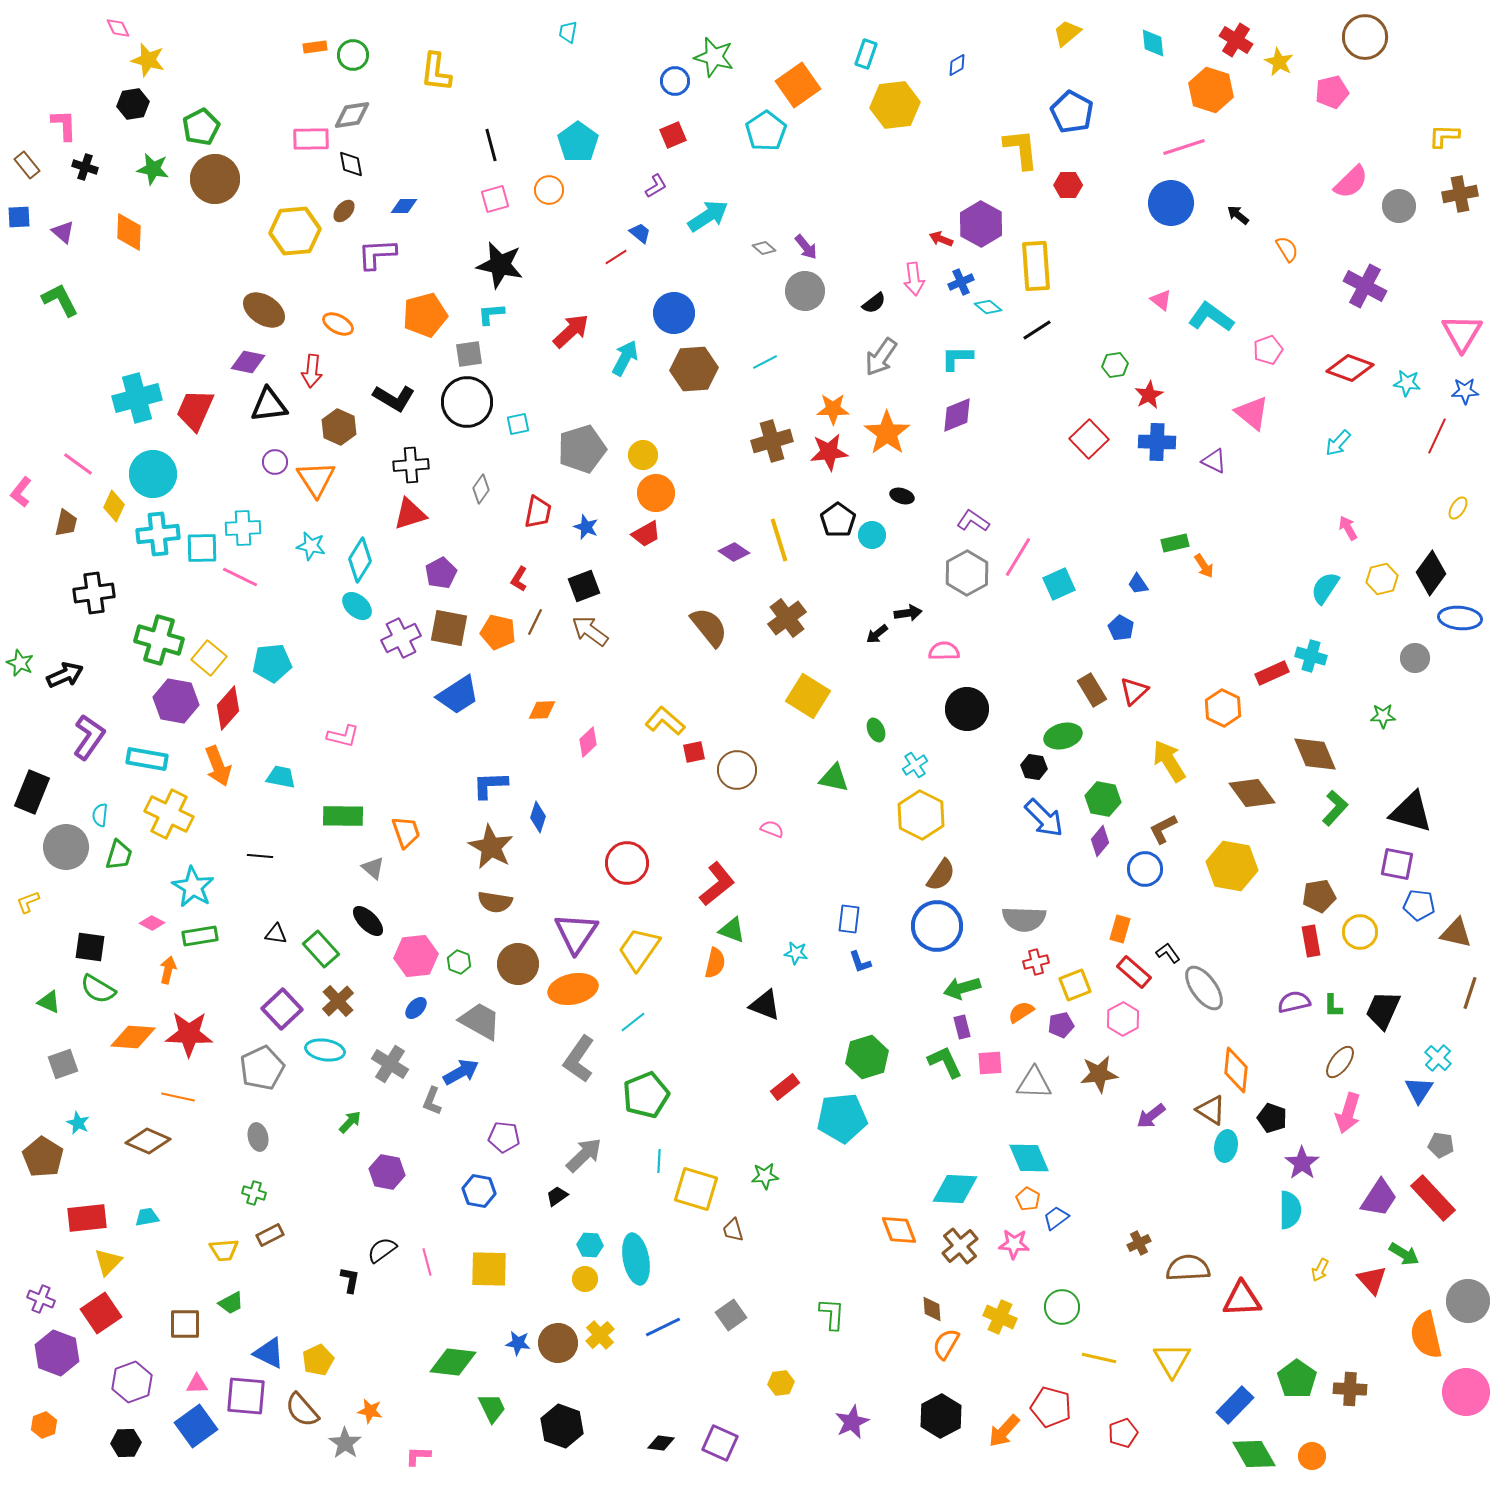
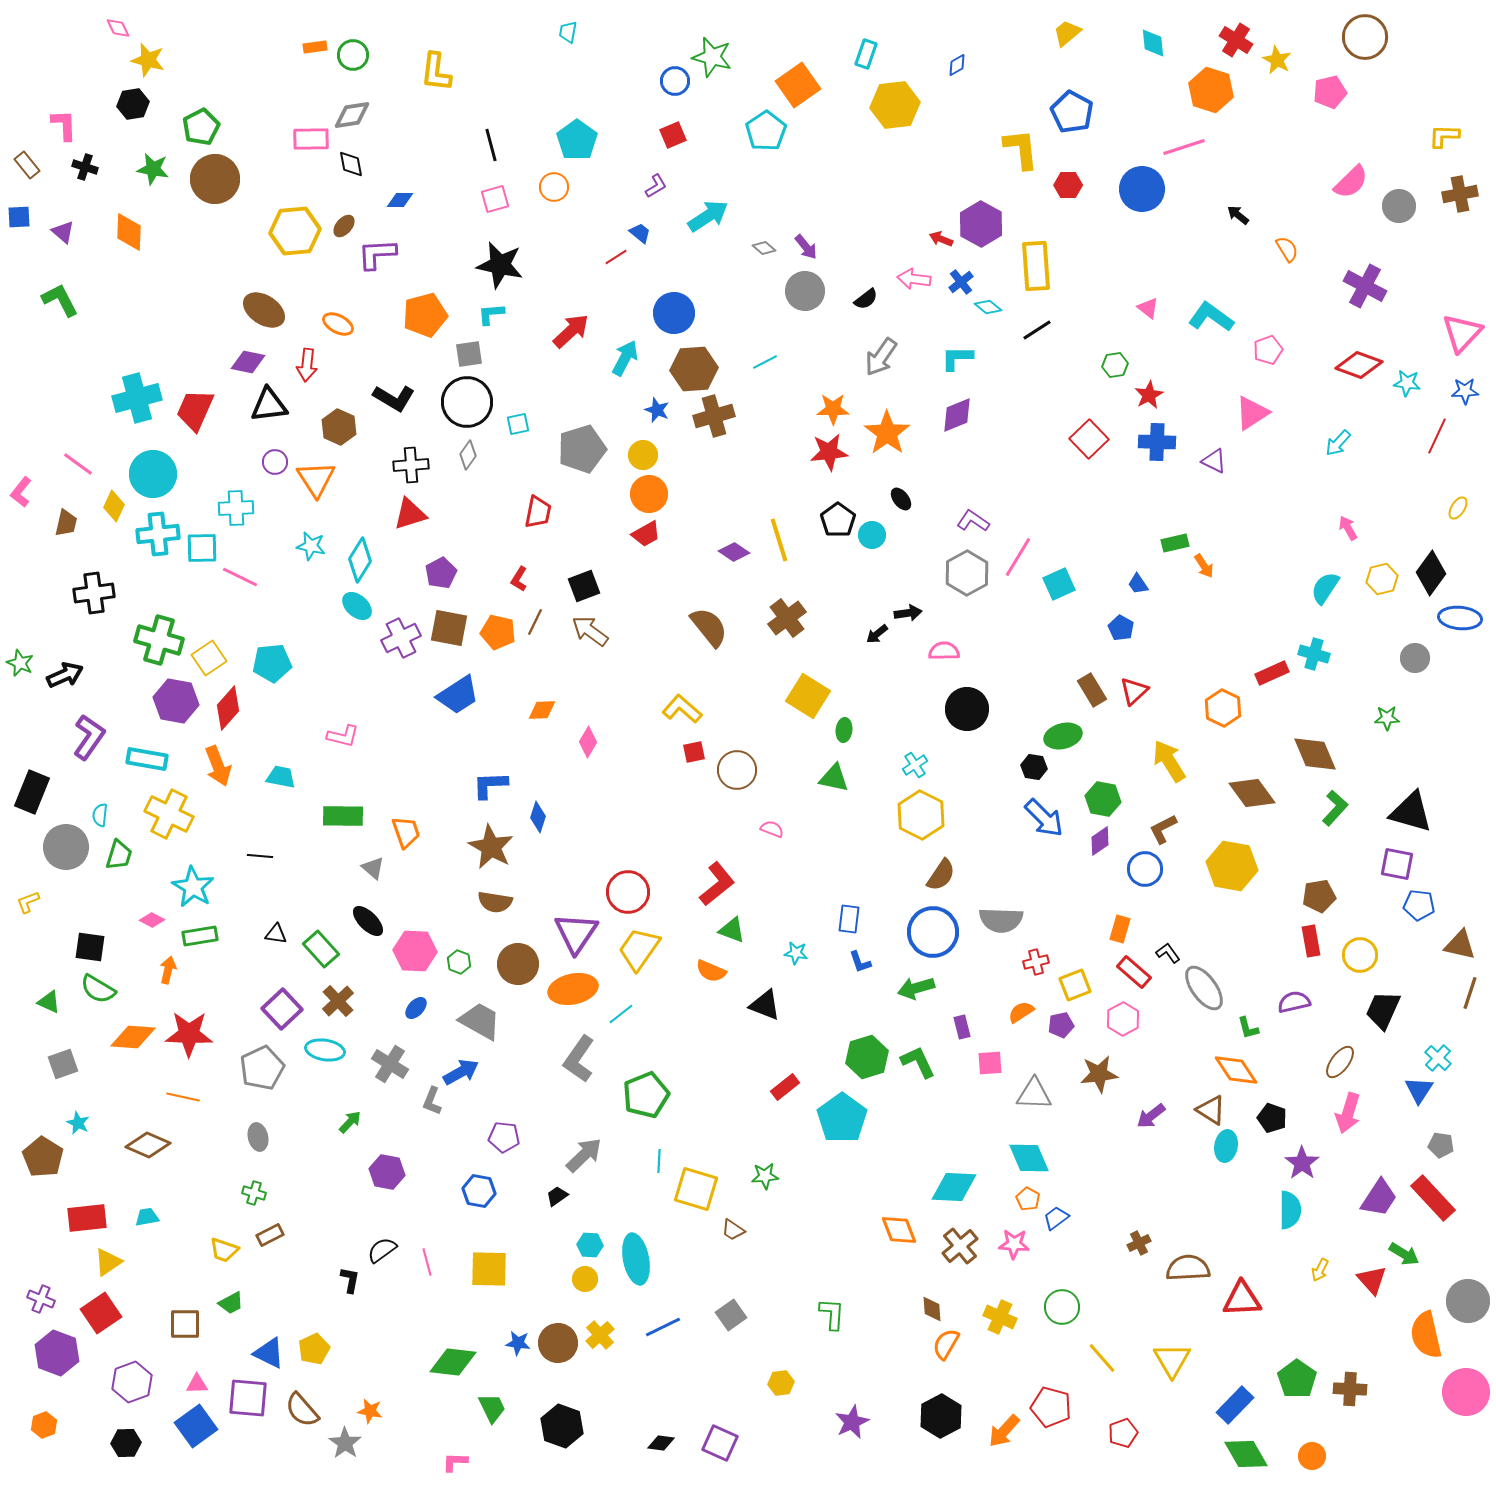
green star at (714, 57): moved 2 px left
yellow star at (1279, 62): moved 2 px left, 2 px up
pink pentagon at (1332, 92): moved 2 px left
cyan pentagon at (578, 142): moved 1 px left, 2 px up
orange circle at (549, 190): moved 5 px right, 3 px up
blue circle at (1171, 203): moved 29 px left, 14 px up
blue diamond at (404, 206): moved 4 px left, 6 px up
brown ellipse at (344, 211): moved 15 px down
pink arrow at (914, 279): rotated 104 degrees clockwise
blue cross at (961, 282): rotated 15 degrees counterclockwise
pink triangle at (1161, 300): moved 13 px left, 8 px down
black semicircle at (874, 303): moved 8 px left, 4 px up
pink triangle at (1462, 333): rotated 12 degrees clockwise
red diamond at (1350, 368): moved 9 px right, 3 px up
red arrow at (312, 371): moved 5 px left, 6 px up
pink triangle at (1252, 413): rotated 48 degrees clockwise
brown cross at (772, 441): moved 58 px left, 25 px up
gray diamond at (481, 489): moved 13 px left, 34 px up
orange circle at (656, 493): moved 7 px left, 1 px down
black ellipse at (902, 496): moved 1 px left, 3 px down; rotated 35 degrees clockwise
blue star at (586, 527): moved 71 px right, 117 px up
cyan cross at (243, 528): moved 7 px left, 20 px up
cyan cross at (1311, 656): moved 3 px right, 2 px up
yellow square at (209, 658): rotated 16 degrees clockwise
green star at (1383, 716): moved 4 px right, 2 px down
yellow L-shape at (665, 721): moved 17 px right, 12 px up
green ellipse at (876, 730): moved 32 px left; rotated 30 degrees clockwise
pink diamond at (588, 742): rotated 16 degrees counterclockwise
purple diamond at (1100, 841): rotated 16 degrees clockwise
red circle at (627, 863): moved 1 px right, 29 px down
gray semicircle at (1024, 919): moved 23 px left, 1 px down
pink diamond at (152, 923): moved 3 px up
blue circle at (937, 926): moved 4 px left, 6 px down
yellow circle at (1360, 932): moved 23 px down
brown triangle at (1456, 933): moved 4 px right, 12 px down
pink hexagon at (416, 956): moved 1 px left, 5 px up; rotated 9 degrees clockwise
orange semicircle at (715, 963): moved 4 px left, 8 px down; rotated 100 degrees clockwise
green arrow at (962, 988): moved 46 px left
green L-shape at (1333, 1006): moved 85 px left, 22 px down; rotated 15 degrees counterclockwise
cyan line at (633, 1022): moved 12 px left, 8 px up
green L-shape at (945, 1062): moved 27 px left
orange diamond at (1236, 1070): rotated 39 degrees counterclockwise
gray triangle at (1034, 1083): moved 11 px down
orange line at (178, 1097): moved 5 px right
cyan pentagon at (842, 1118): rotated 30 degrees counterclockwise
brown diamond at (148, 1141): moved 4 px down
cyan diamond at (955, 1189): moved 1 px left, 2 px up
brown trapezoid at (733, 1230): rotated 40 degrees counterclockwise
yellow trapezoid at (224, 1250): rotated 24 degrees clockwise
yellow triangle at (108, 1262): rotated 12 degrees clockwise
yellow line at (1099, 1358): moved 3 px right; rotated 36 degrees clockwise
yellow pentagon at (318, 1360): moved 4 px left, 11 px up
purple square at (246, 1396): moved 2 px right, 2 px down
green diamond at (1254, 1454): moved 8 px left
pink L-shape at (418, 1456): moved 37 px right, 6 px down
